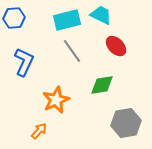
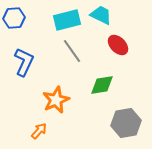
red ellipse: moved 2 px right, 1 px up
